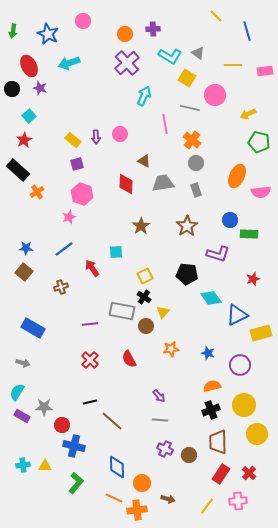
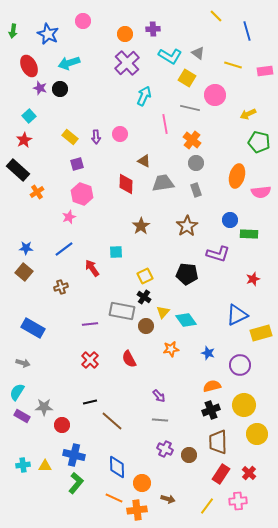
yellow line at (233, 65): rotated 18 degrees clockwise
black circle at (12, 89): moved 48 px right
yellow rectangle at (73, 140): moved 3 px left, 3 px up
orange ellipse at (237, 176): rotated 10 degrees counterclockwise
cyan diamond at (211, 298): moved 25 px left, 22 px down
blue cross at (74, 446): moved 9 px down
